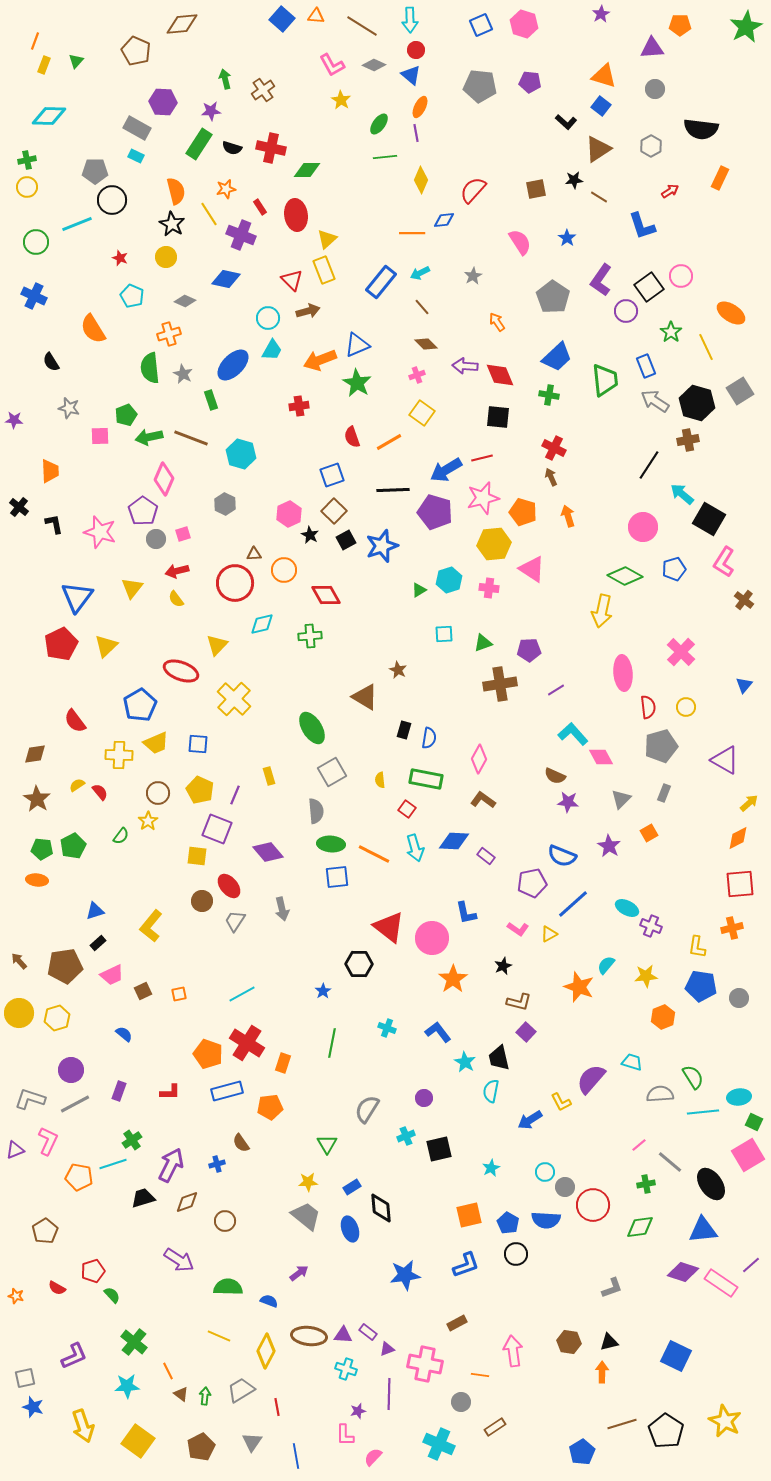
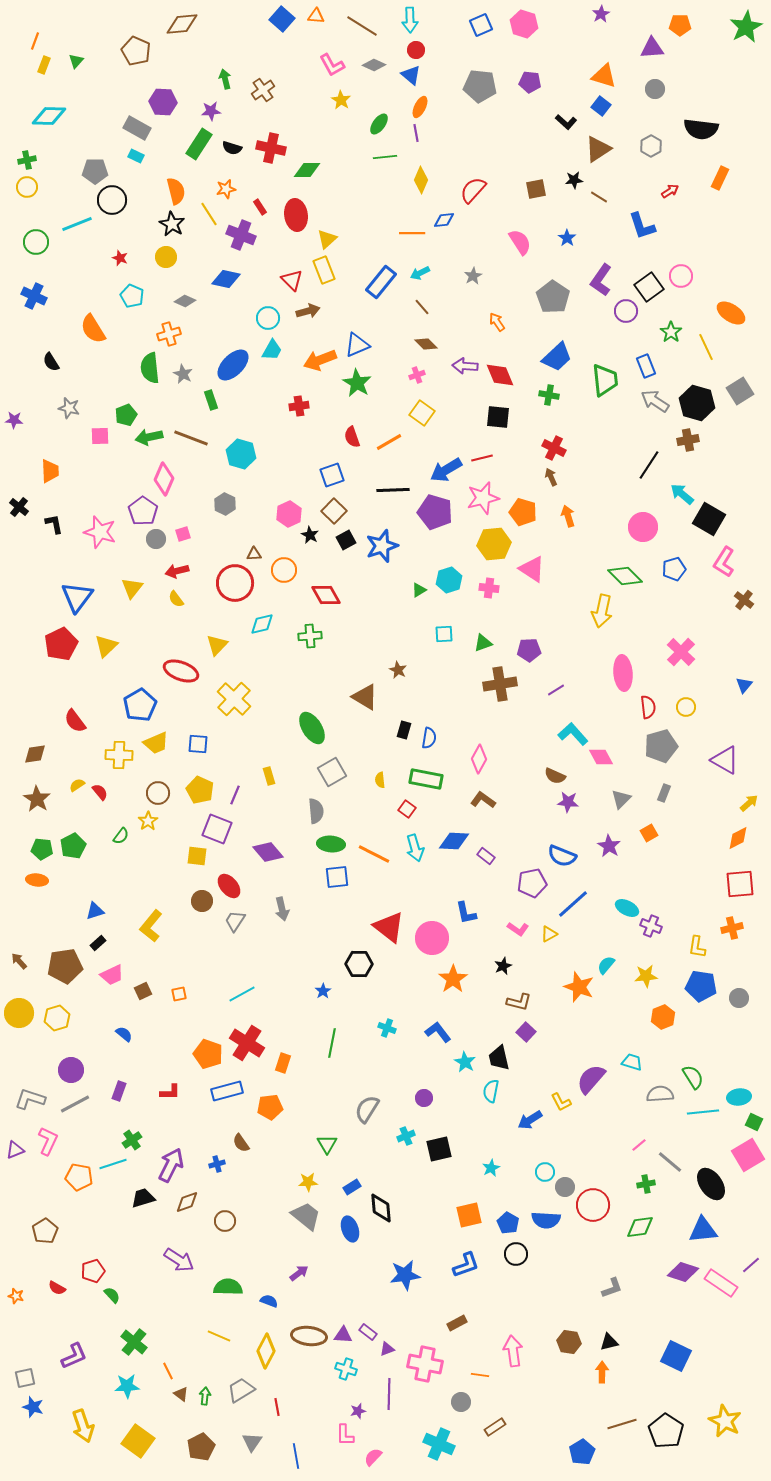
green diamond at (625, 576): rotated 16 degrees clockwise
